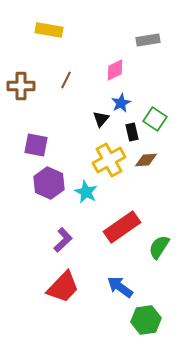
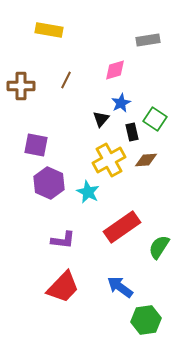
pink diamond: rotated 10 degrees clockwise
cyan star: moved 2 px right
purple L-shape: rotated 50 degrees clockwise
